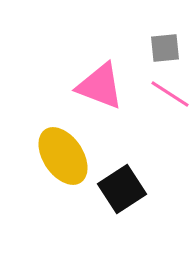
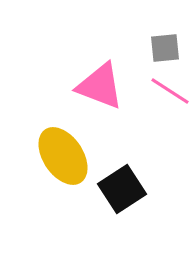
pink line: moved 3 px up
